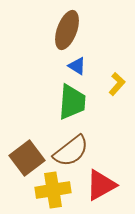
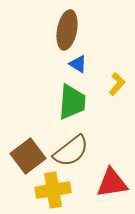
brown ellipse: rotated 9 degrees counterclockwise
blue triangle: moved 1 px right, 2 px up
brown square: moved 1 px right, 2 px up
red triangle: moved 11 px right, 2 px up; rotated 20 degrees clockwise
